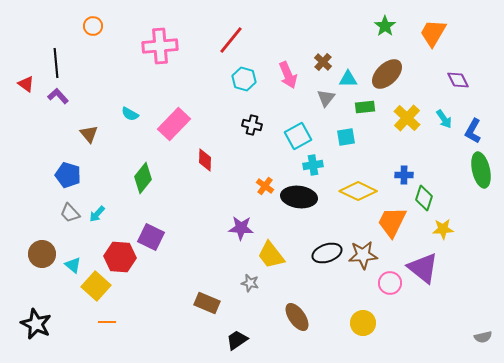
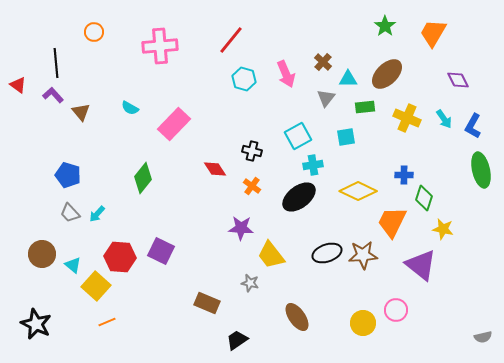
orange circle at (93, 26): moved 1 px right, 6 px down
pink arrow at (288, 75): moved 2 px left, 1 px up
red triangle at (26, 84): moved 8 px left, 1 px down
purple L-shape at (58, 96): moved 5 px left, 1 px up
cyan semicircle at (130, 114): moved 6 px up
yellow cross at (407, 118): rotated 20 degrees counterclockwise
black cross at (252, 125): moved 26 px down
blue L-shape at (473, 131): moved 5 px up
brown triangle at (89, 134): moved 8 px left, 22 px up
red diamond at (205, 160): moved 10 px right, 9 px down; rotated 35 degrees counterclockwise
orange cross at (265, 186): moved 13 px left
black ellipse at (299, 197): rotated 44 degrees counterclockwise
yellow star at (443, 229): rotated 15 degrees clockwise
purple square at (151, 237): moved 10 px right, 14 px down
purple triangle at (423, 268): moved 2 px left, 3 px up
pink circle at (390, 283): moved 6 px right, 27 px down
orange line at (107, 322): rotated 24 degrees counterclockwise
